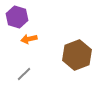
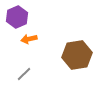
purple hexagon: rotated 20 degrees clockwise
brown hexagon: rotated 12 degrees clockwise
